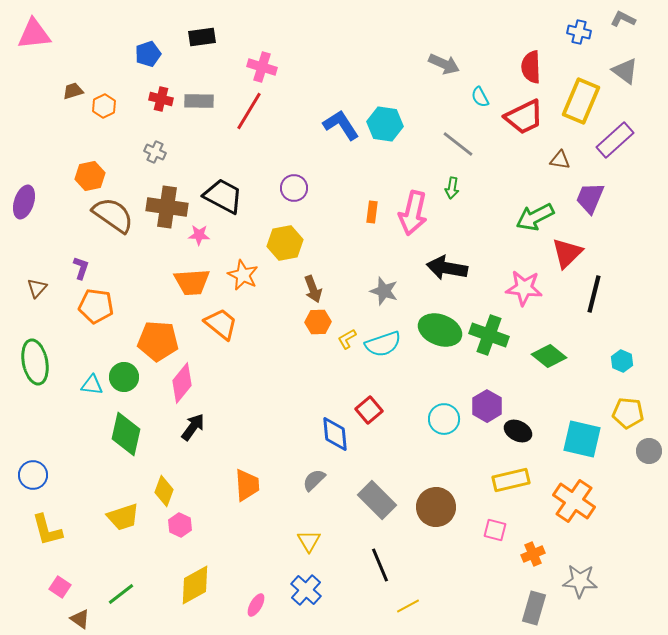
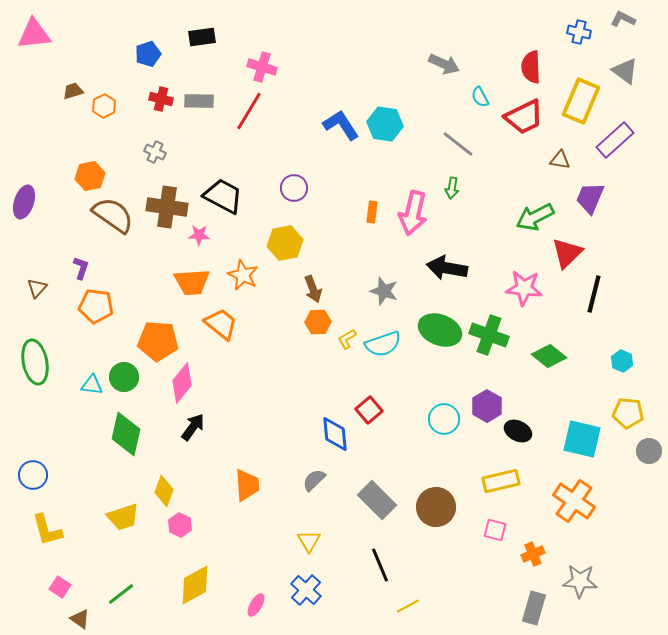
yellow rectangle at (511, 480): moved 10 px left, 1 px down
